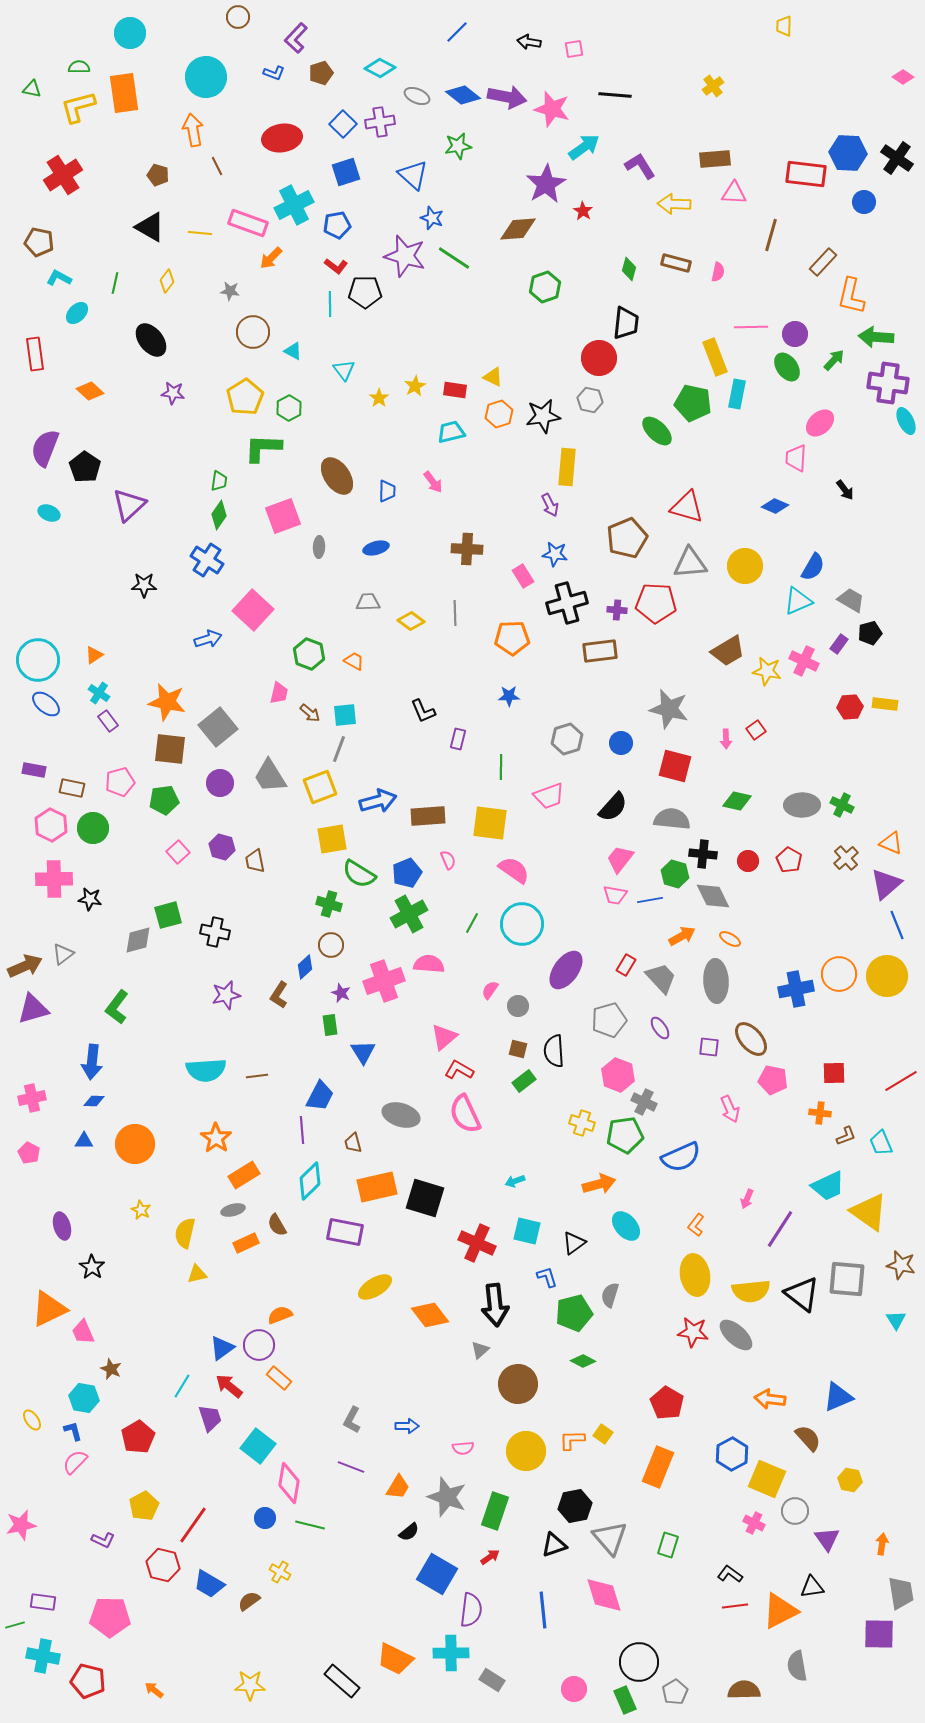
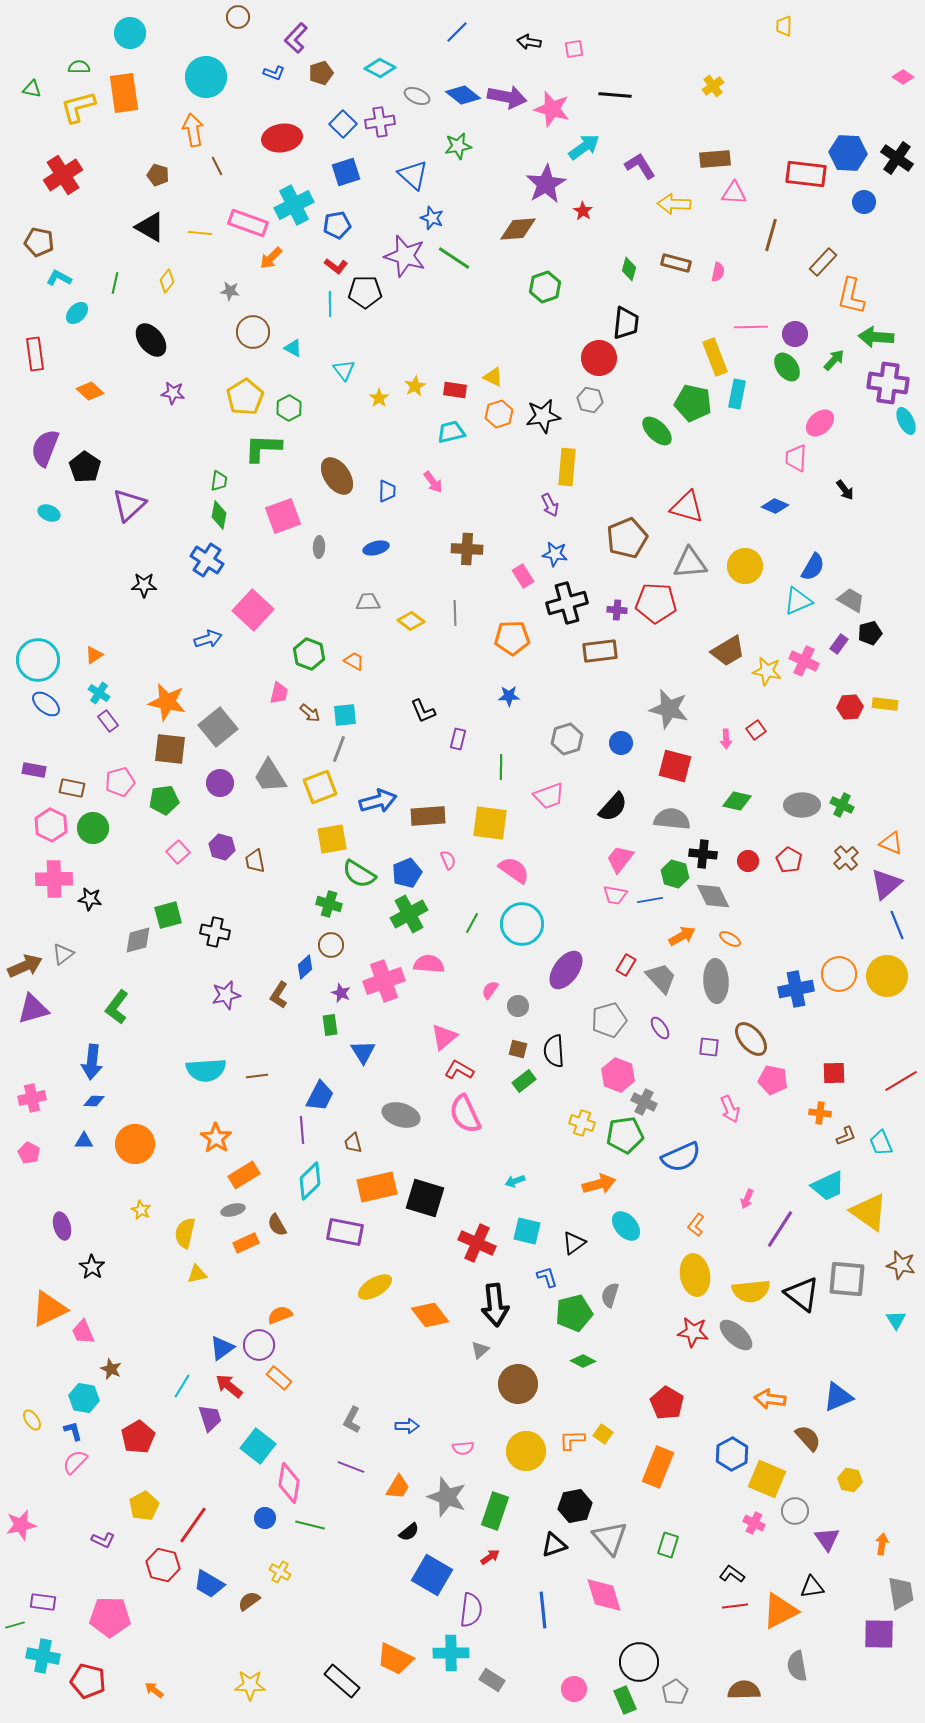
cyan triangle at (293, 351): moved 3 px up
green diamond at (219, 515): rotated 24 degrees counterclockwise
blue square at (437, 1574): moved 5 px left, 1 px down
black L-shape at (730, 1574): moved 2 px right
